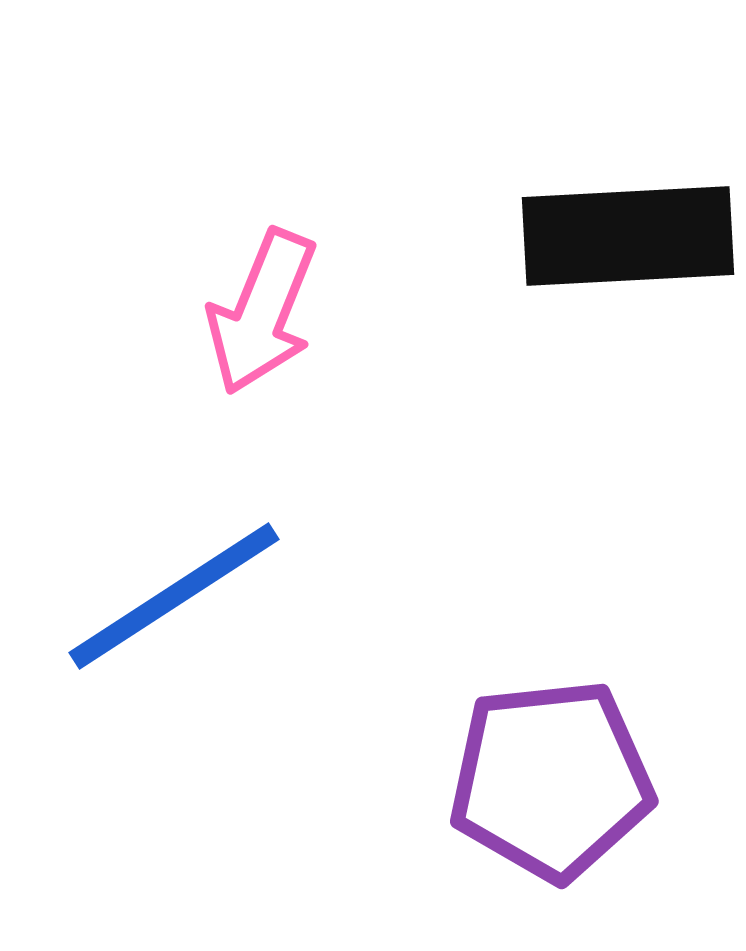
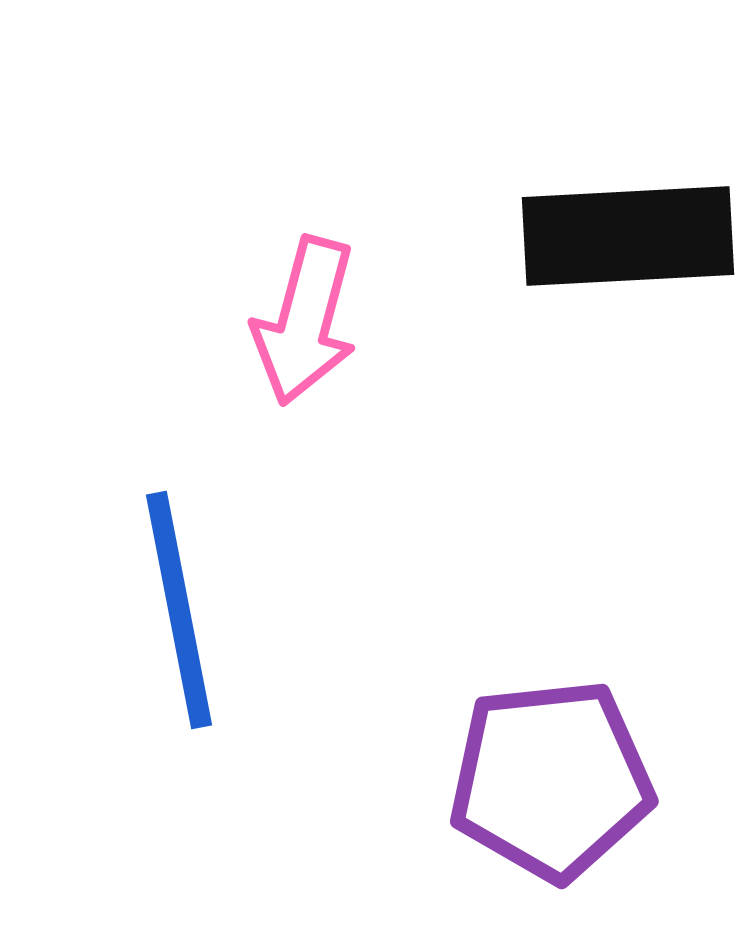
pink arrow: moved 43 px right, 9 px down; rotated 7 degrees counterclockwise
blue line: moved 5 px right, 14 px down; rotated 68 degrees counterclockwise
